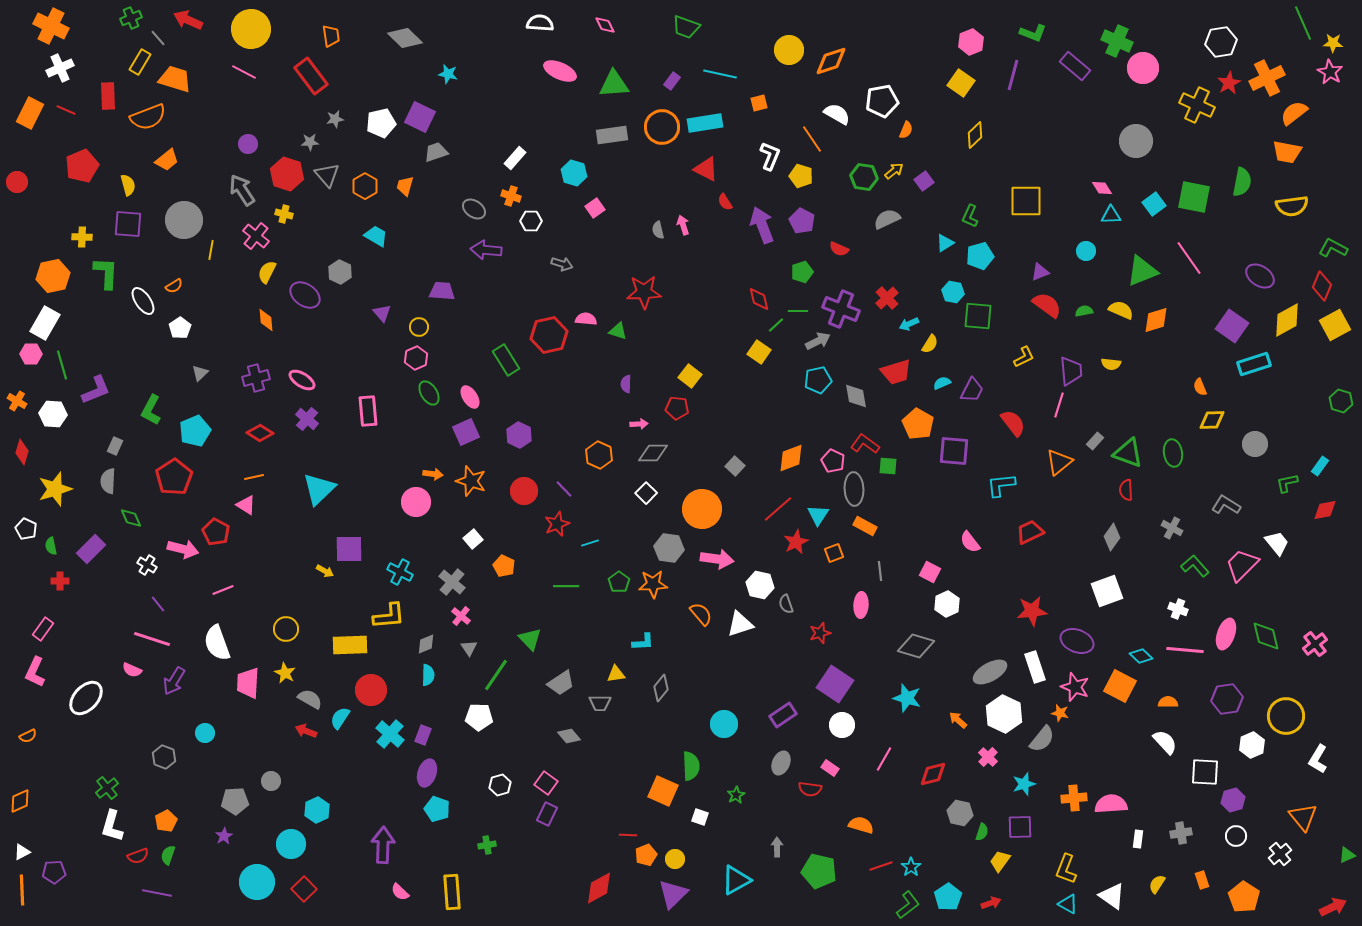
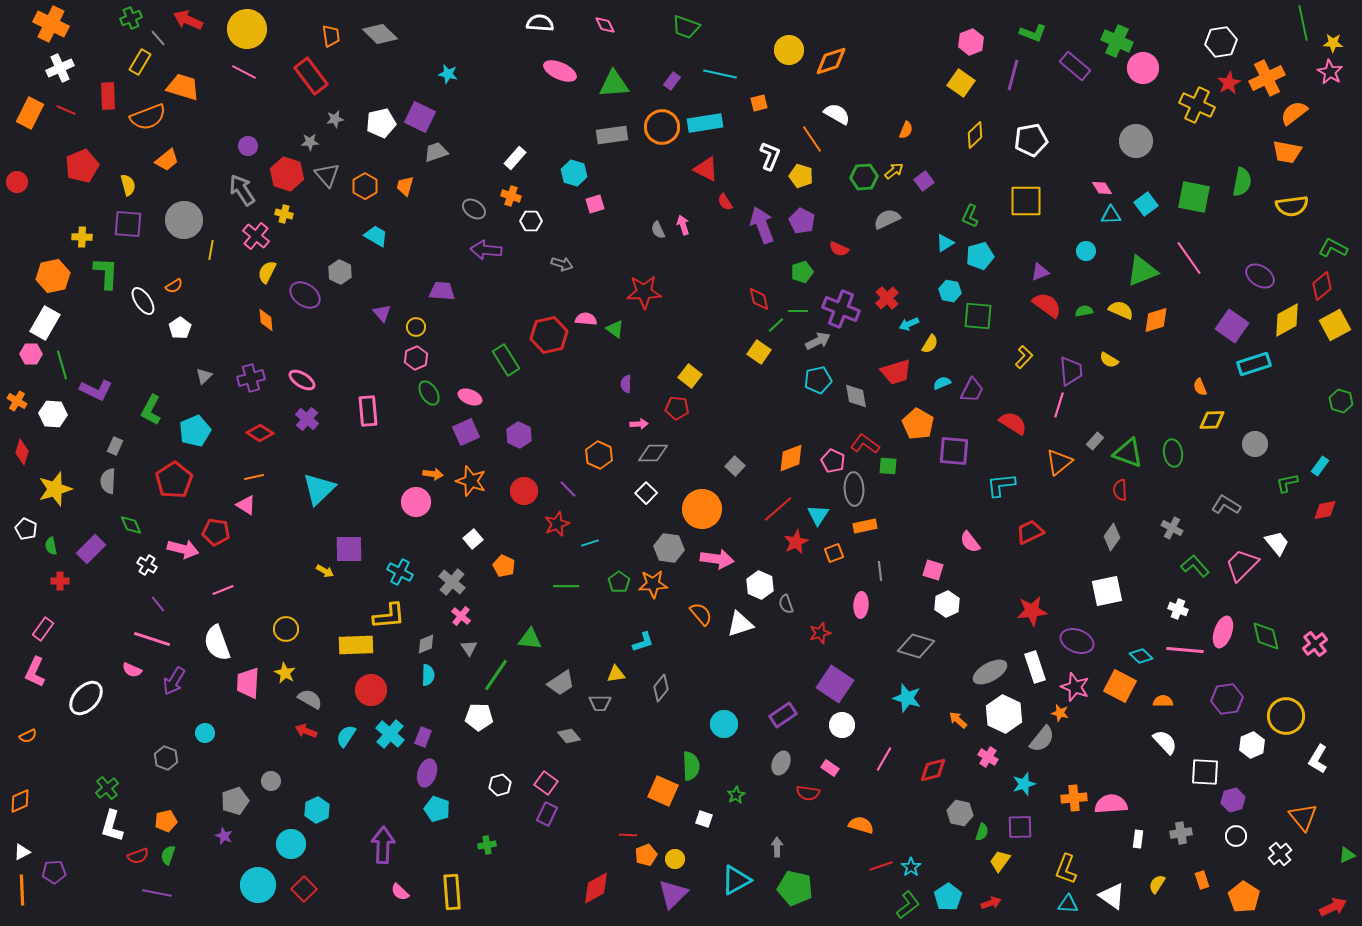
green line at (1303, 23): rotated 12 degrees clockwise
orange cross at (51, 26): moved 2 px up
yellow circle at (251, 29): moved 4 px left
gray diamond at (405, 38): moved 25 px left, 4 px up
orange trapezoid at (175, 79): moved 8 px right, 8 px down
white pentagon at (882, 101): moved 149 px right, 39 px down
purple circle at (248, 144): moved 2 px down
green hexagon at (864, 177): rotated 12 degrees counterclockwise
cyan square at (1154, 204): moved 8 px left
pink square at (595, 208): moved 4 px up; rotated 18 degrees clockwise
gray semicircle at (658, 230): rotated 12 degrees counterclockwise
red diamond at (1322, 286): rotated 28 degrees clockwise
cyan hexagon at (953, 292): moved 3 px left, 1 px up
yellow circle at (419, 327): moved 3 px left
green triangle at (618, 331): moved 3 px left, 2 px up; rotated 18 degrees clockwise
yellow L-shape at (1024, 357): rotated 20 degrees counterclockwise
yellow semicircle at (1111, 364): moved 2 px left, 4 px up; rotated 24 degrees clockwise
gray triangle at (200, 373): moved 4 px right, 3 px down
purple cross at (256, 378): moved 5 px left
purple L-shape at (96, 390): rotated 48 degrees clockwise
pink ellipse at (470, 397): rotated 35 degrees counterclockwise
red semicircle at (1013, 423): rotated 20 degrees counterclockwise
red pentagon at (174, 477): moved 3 px down
purple line at (564, 489): moved 4 px right
red semicircle at (1126, 490): moved 6 px left
green diamond at (131, 518): moved 7 px down
orange rectangle at (865, 526): rotated 40 degrees counterclockwise
red pentagon at (216, 532): rotated 20 degrees counterclockwise
pink square at (930, 572): moved 3 px right, 2 px up; rotated 10 degrees counterclockwise
white hexagon at (760, 585): rotated 12 degrees clockwise
white square at (1107, 591): rotated 8 degrees clockwise
pink ellipse at (1226, 634): moved 3 px left, 2 px up
green triangle at (530, 639): rotated 40 degrees counterclockwise
cyan L-shape at (643, 642): rotated 15 degrees counterclockwise
yellow rectangle at (350, 645): moved 6 px right
orange semicircle at (1168, 702): moved 5 px left, 1 px up
cyan semicircle at (340, 718): moved 6 px right, 18 px down
purple rectangle at (423, 735): moved 2 px down
gray hexagon at (164, 757): moved 2 px right, 1 px down
pink cross at (988, 757): rotated 12 degrees counterclockwise
red diamond at (933, 774): moved 4 px up
red semicircle at (810, 789): moved 2 px left, 4 px down
gray pentagon at (235, 801): rotated 16 degrees counterclockwise
white square at (700, 817): moved 4 px right, 2 px down
orange pentagon at (166, 821): rotated 15 degrees clockwise
purple star at (224, 836): rotated 18 degrees counterclockwise
green pentagon at (819, 871): moved 24 px left, 17 px down
cyan circle at (257, 882): moved 1 px right, 3 px down
red diamond at (599, 888): moved 3 px left
cyan triangle at (1068, 904): rotated 25 degrees counterclockwise
